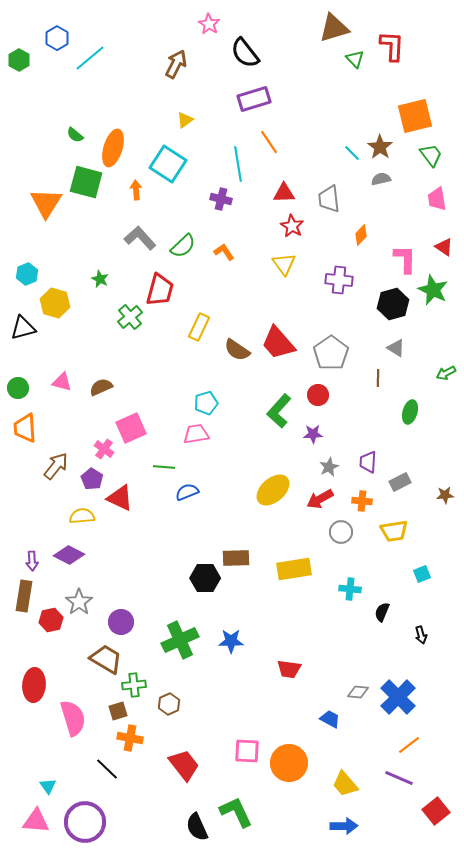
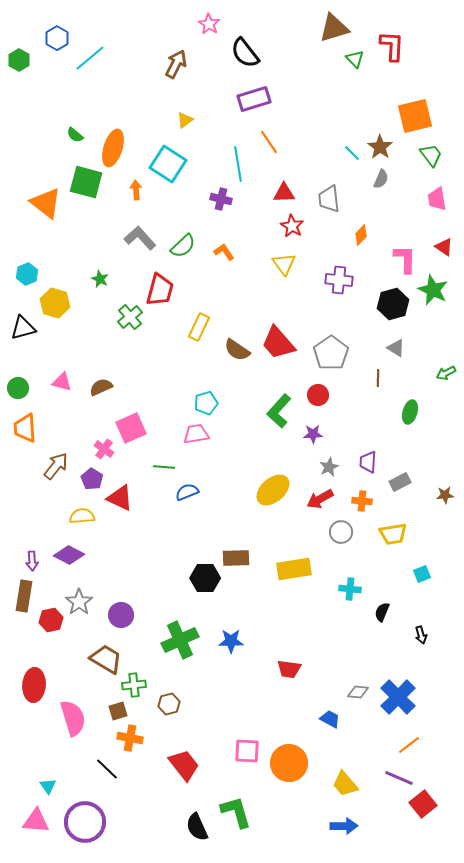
gray semicircle at (381, 179): rotated 126 degrees clockwise
orange triangle at (46, 203): rotated 24 degrees counterclockwise
yellow trapezoid at (394, 531): moved 1 px left, 3 px down
purple circle at (121, 622): moved 7 px up
brown hexagon at (169, 704): rotated 10 degrees clockwise
red square at (436, 811): moved 13 px left, 7 px up
green L-shape at (236, 812): rotated 9 degrees clockwise
